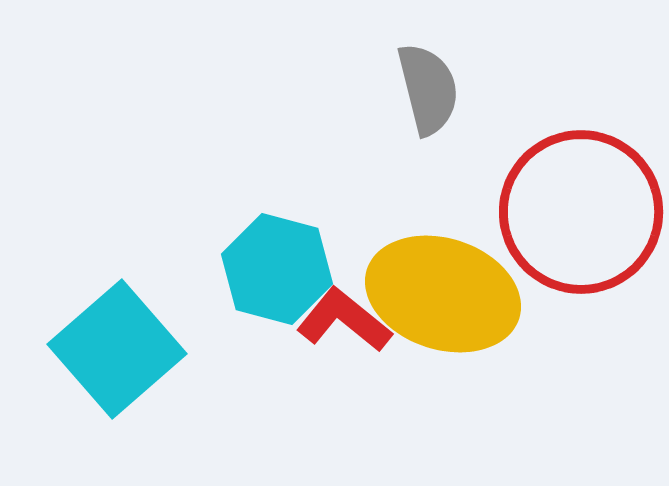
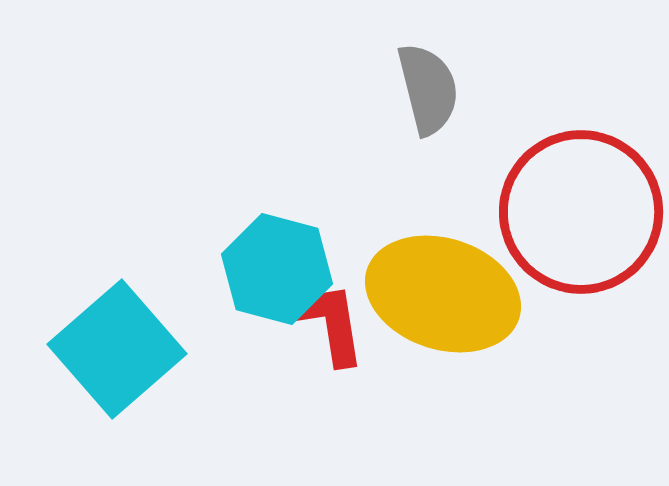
red L-shape: moved 15 px left, 3 px down; rotated 42 degrees clockwise
